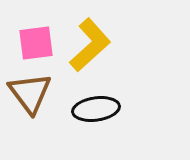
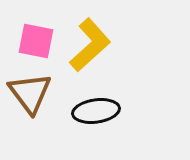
pink square: moved 2 px up; rotated 18 degrees clockwise
black ellipse: moved 2 px down
